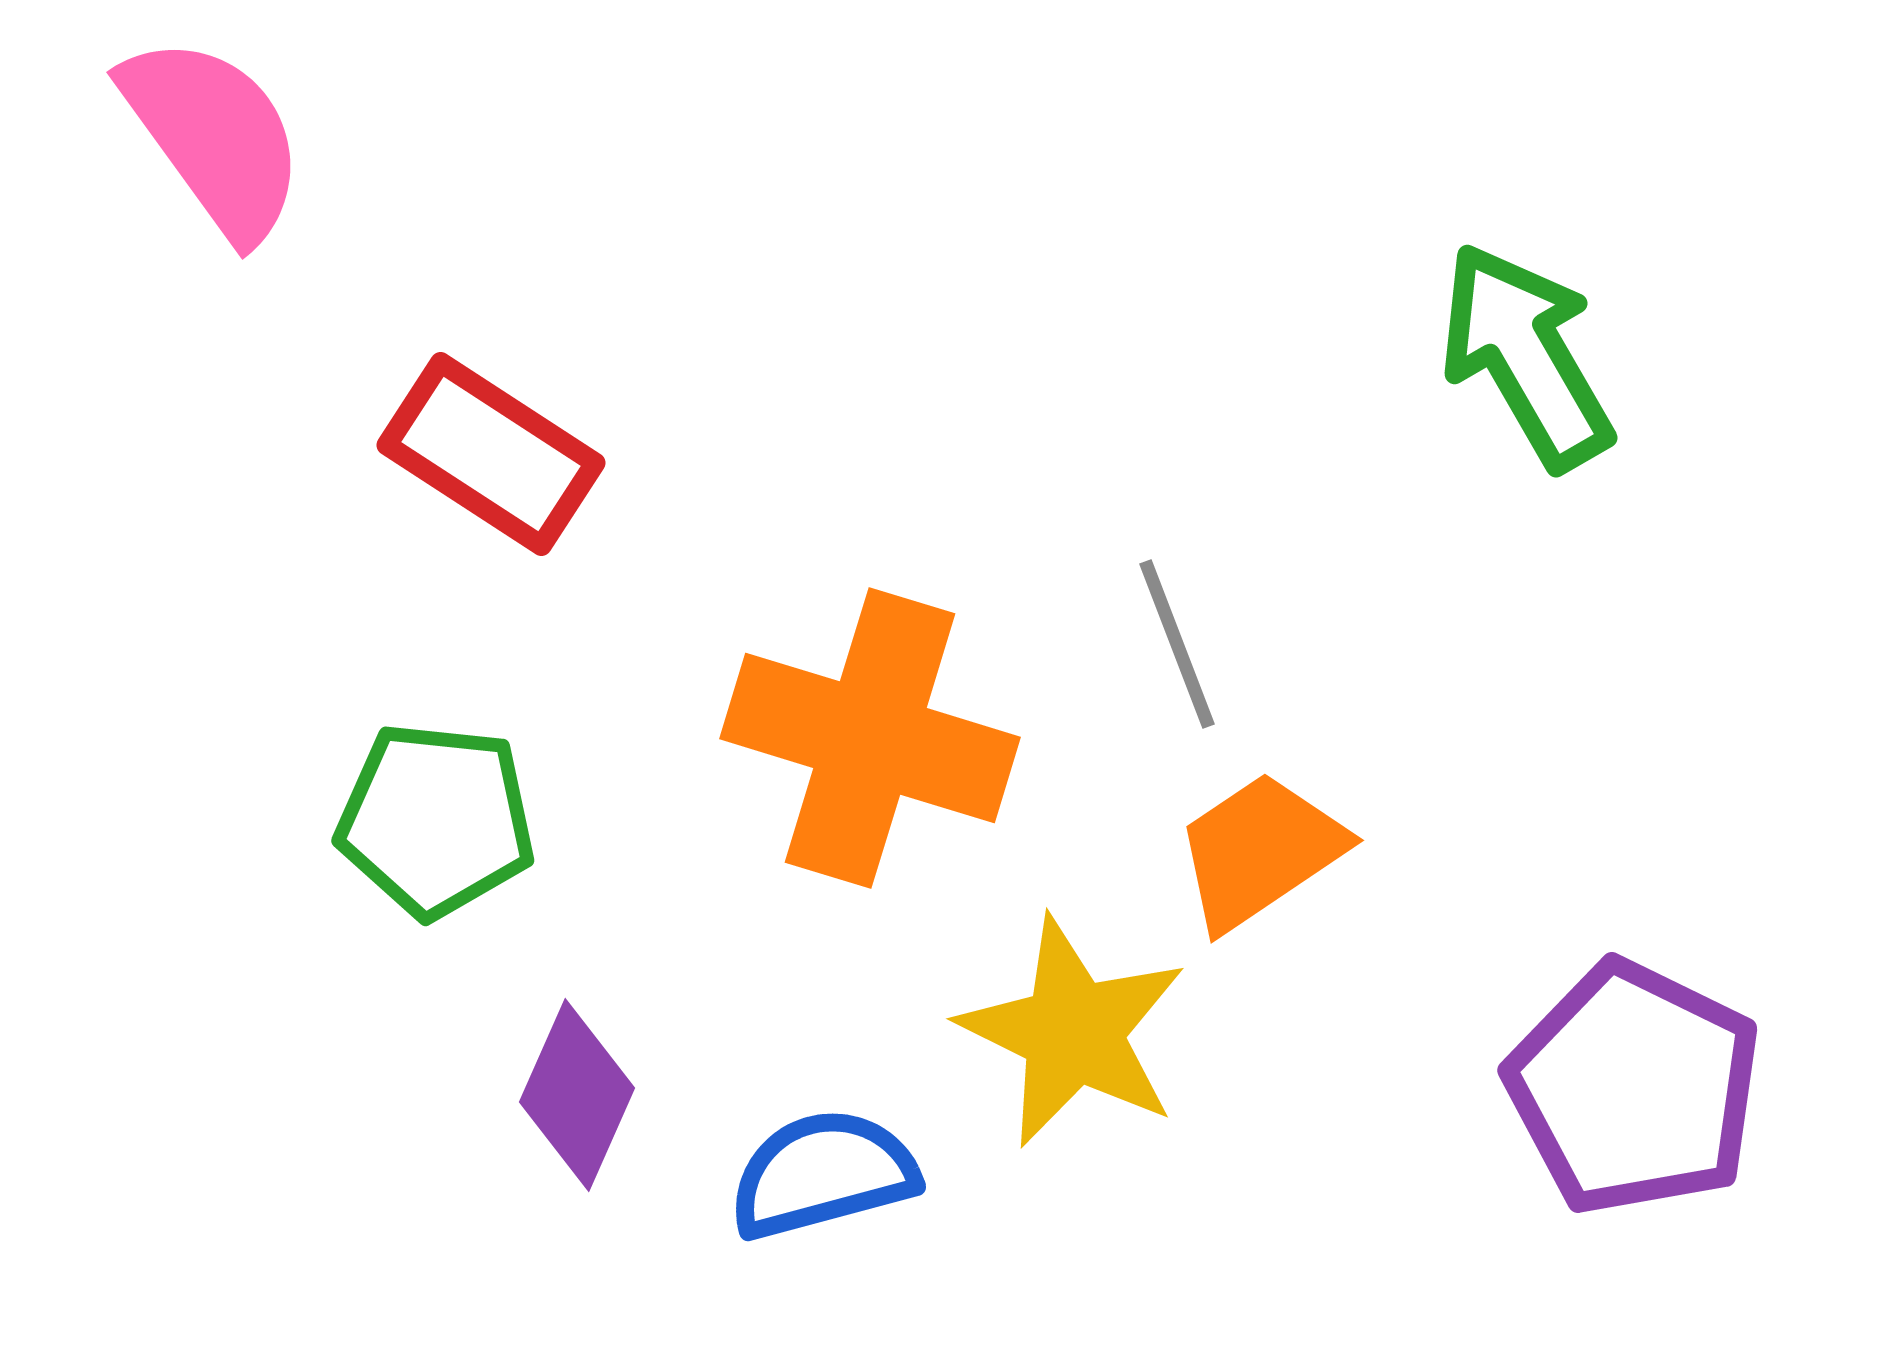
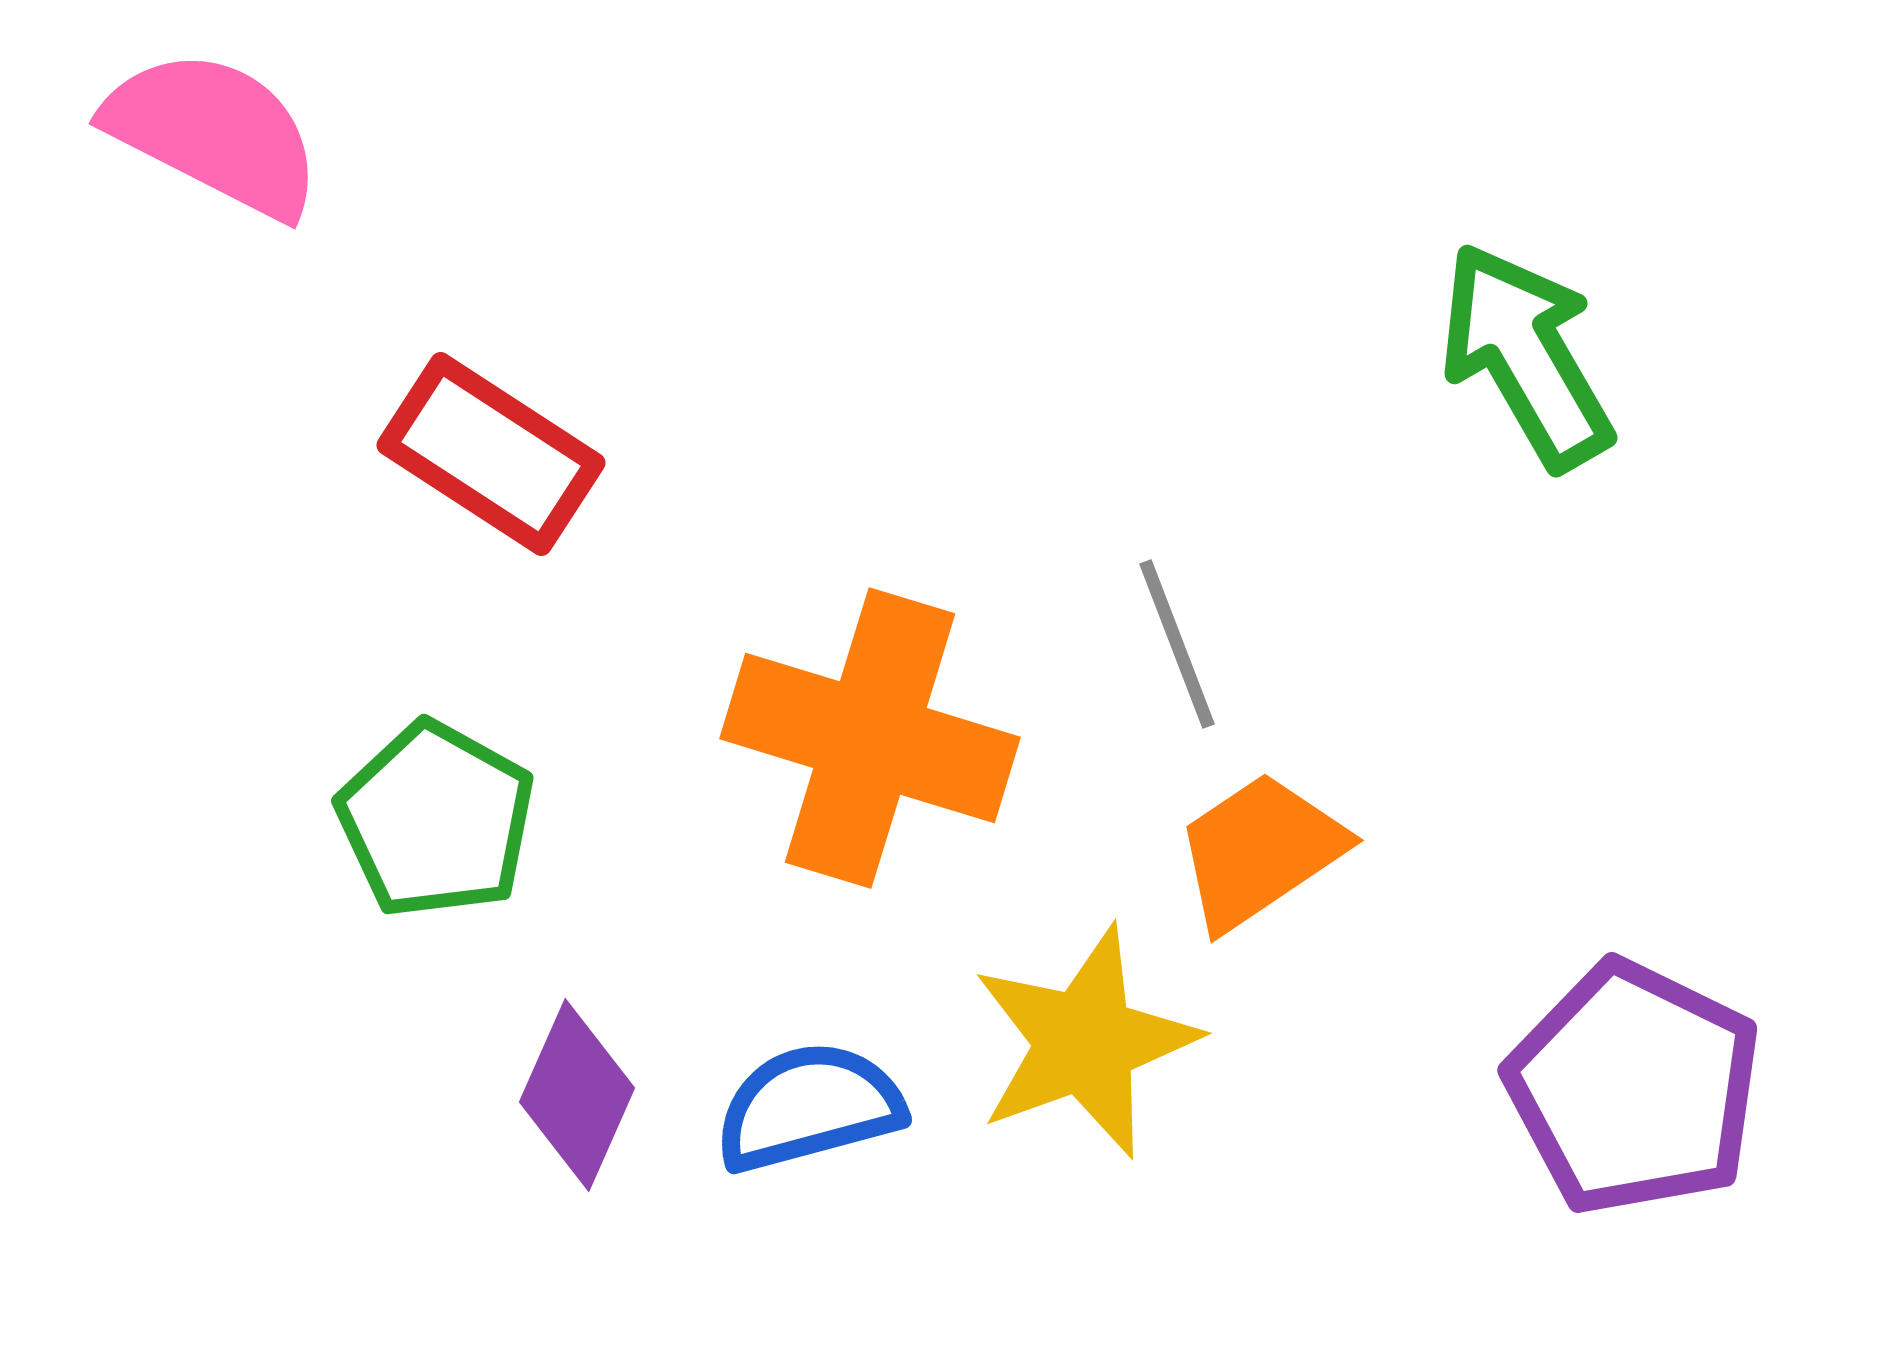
pink semicircle: moved 4 px up; rotated 27 degrees counterclockwise
green pentagon: rotated 23 degrees clockwise
yellow star: moved 12 px right, 10 px down; rotated 26 degrees clockwise
blue semicircle: moved 14 px left, 67 px up
